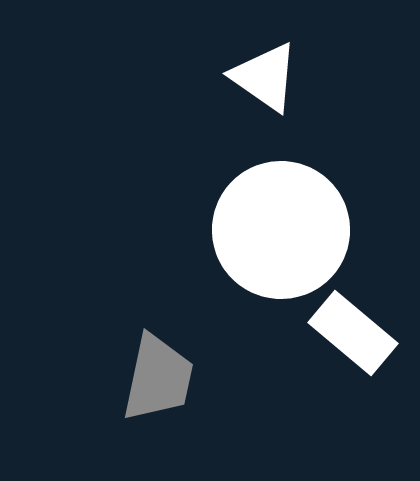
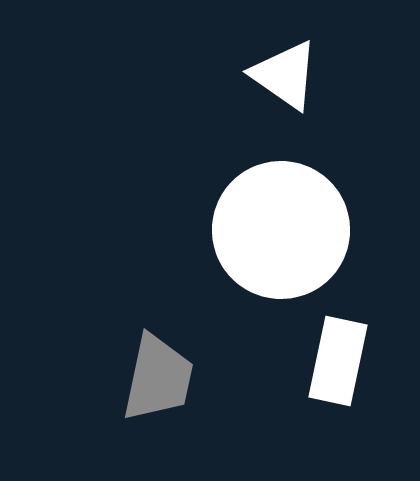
white triangle: moved 20 px right, 2 px up
white rectangle: moved 15 px left, 28 px down; rotated 62 degrees clockwise
